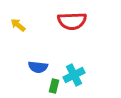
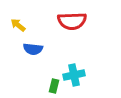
blue semicircle: moved 5 px left, 18 px up
cyan cross: rotated 15 degrees clockwise
